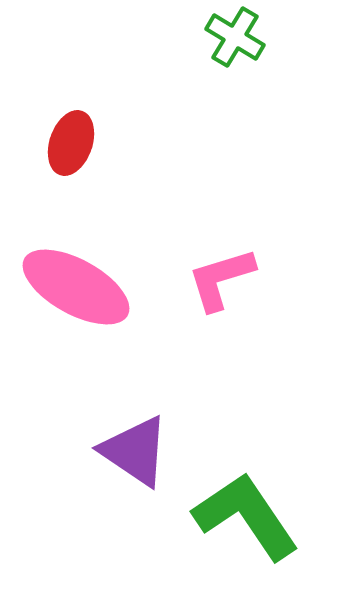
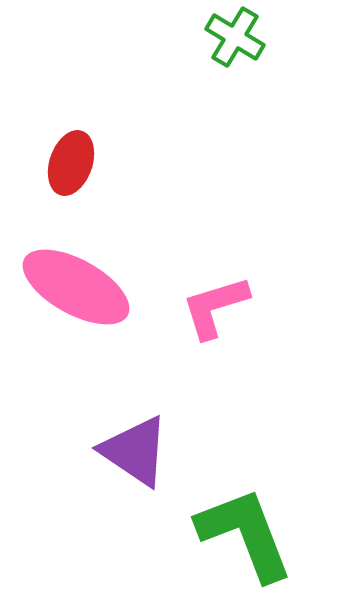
red ellipse: moved 20 px down
pink L-shape: moved 6 px left, 28 px down
green L-shape: moved 1 px left, 18 px down; rotated 13 degrees clockwise
